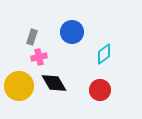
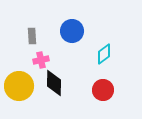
blue circle: moved 1 px up
gray rectangle: moved 1 px up; rotated 21 degrees counterclockwise
pink cross: moved 2 px right, 3 px down
black diamond: rotated 32 degrees clockwise
red circle: moved 3 px right
